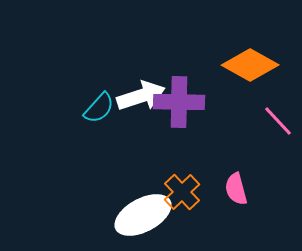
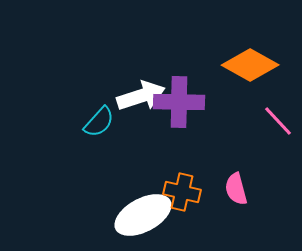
cyan semicircle: moved 14 px down
orange cross: rotated 33 degrees counterclockwise
